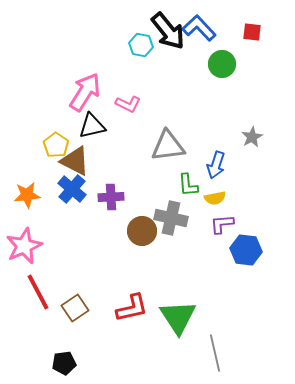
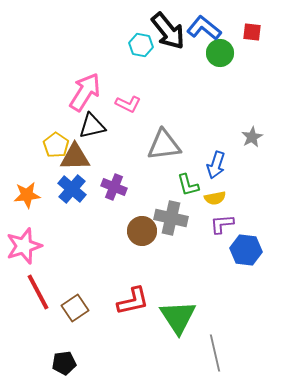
blue L-shape: moved 5 px right; rotated 8 degrees counterclockwise
green circle: moved 2 px left, 11 px up
gray triangle: moved 4 px left, 1 px up
brown triangle: moved 4 px up; rotated 28 degrees counterclockwise
green L-shape: rotated 10 degrees counterclockwise
purple cross: moved 3 px right, 10 px up; rotated 25 degrees clockwise
pink star: rotated 6 degrees clockwise
red L-shape: moved 1 px right, 7 px up
